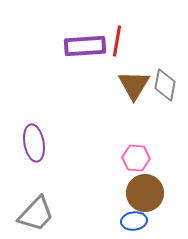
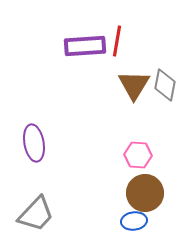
pink hexagon: moved 2 px right, 3 px up
